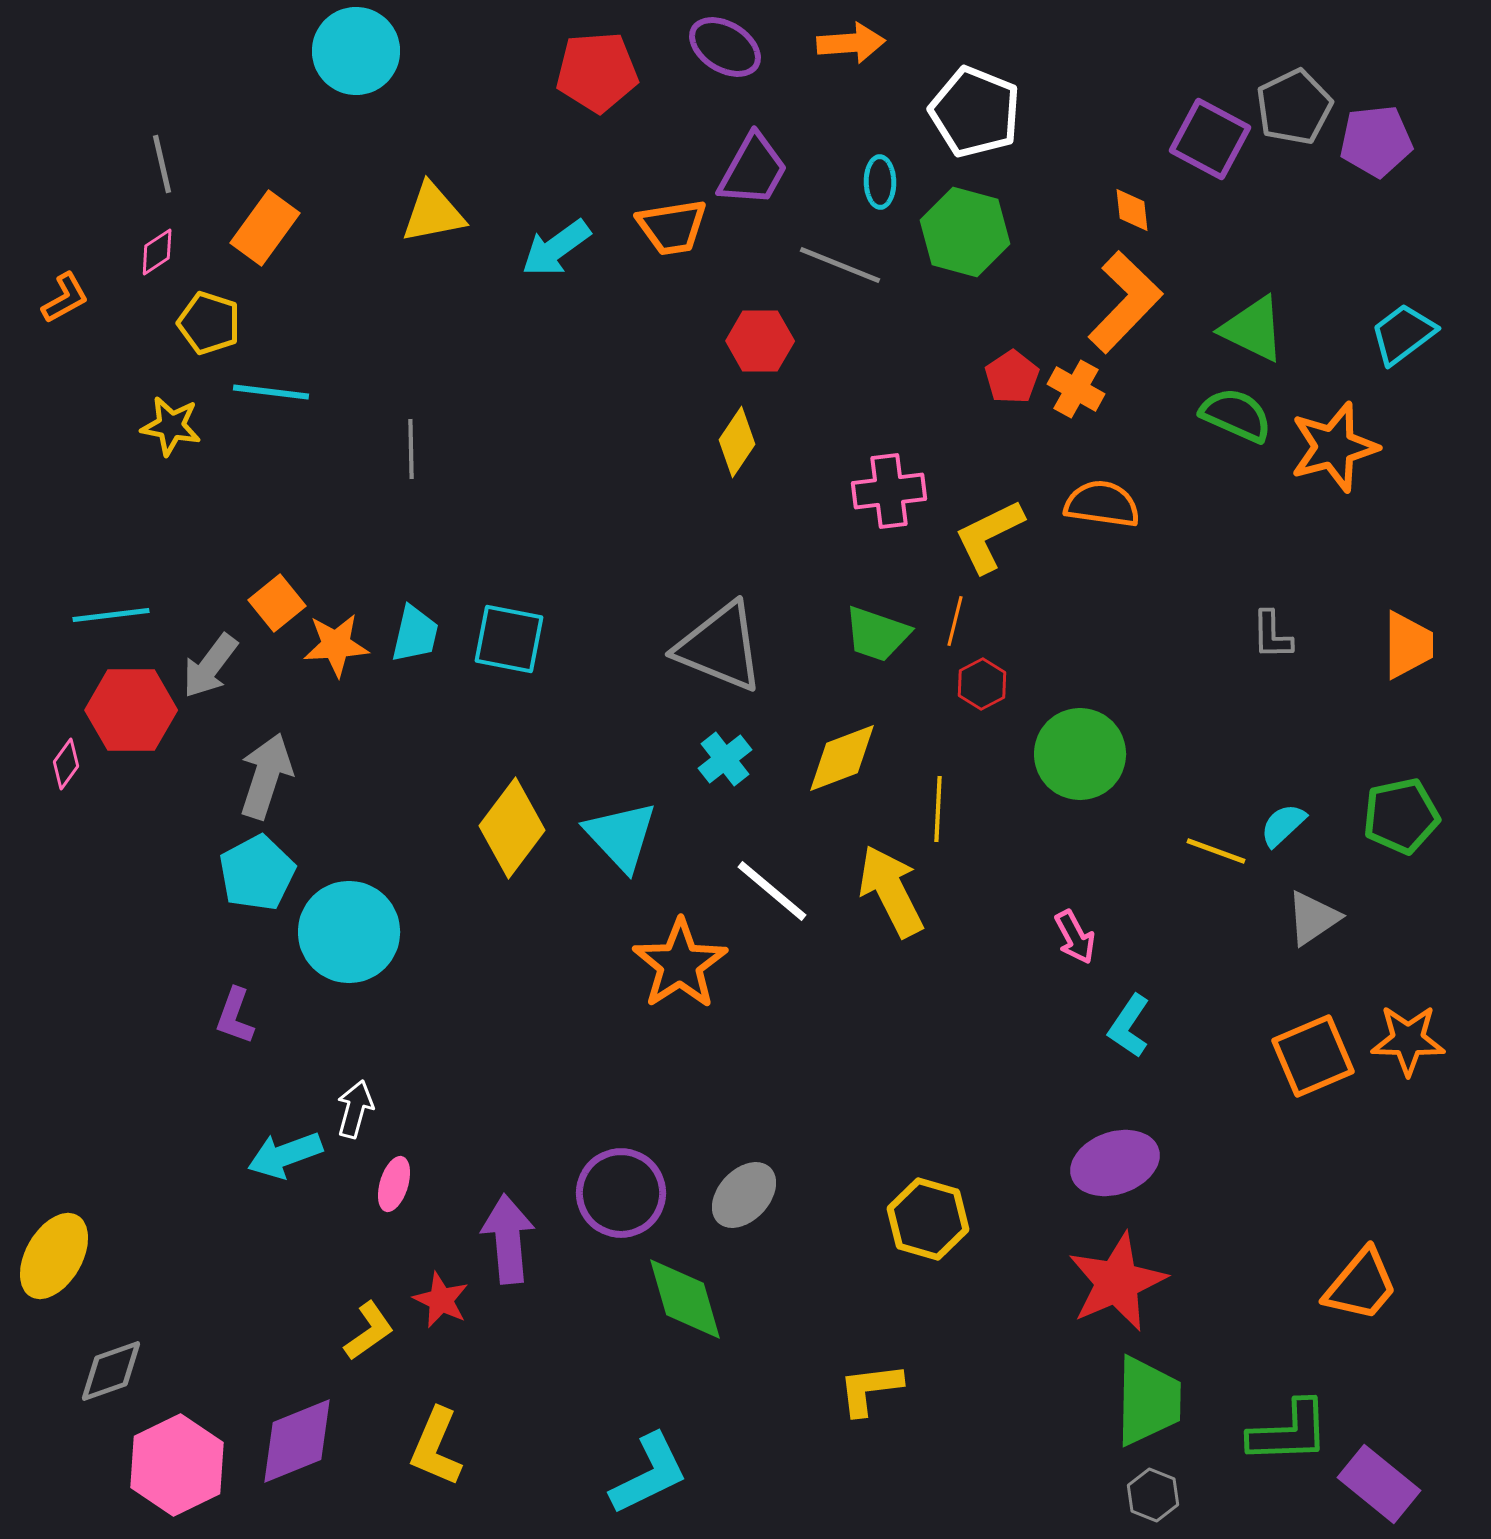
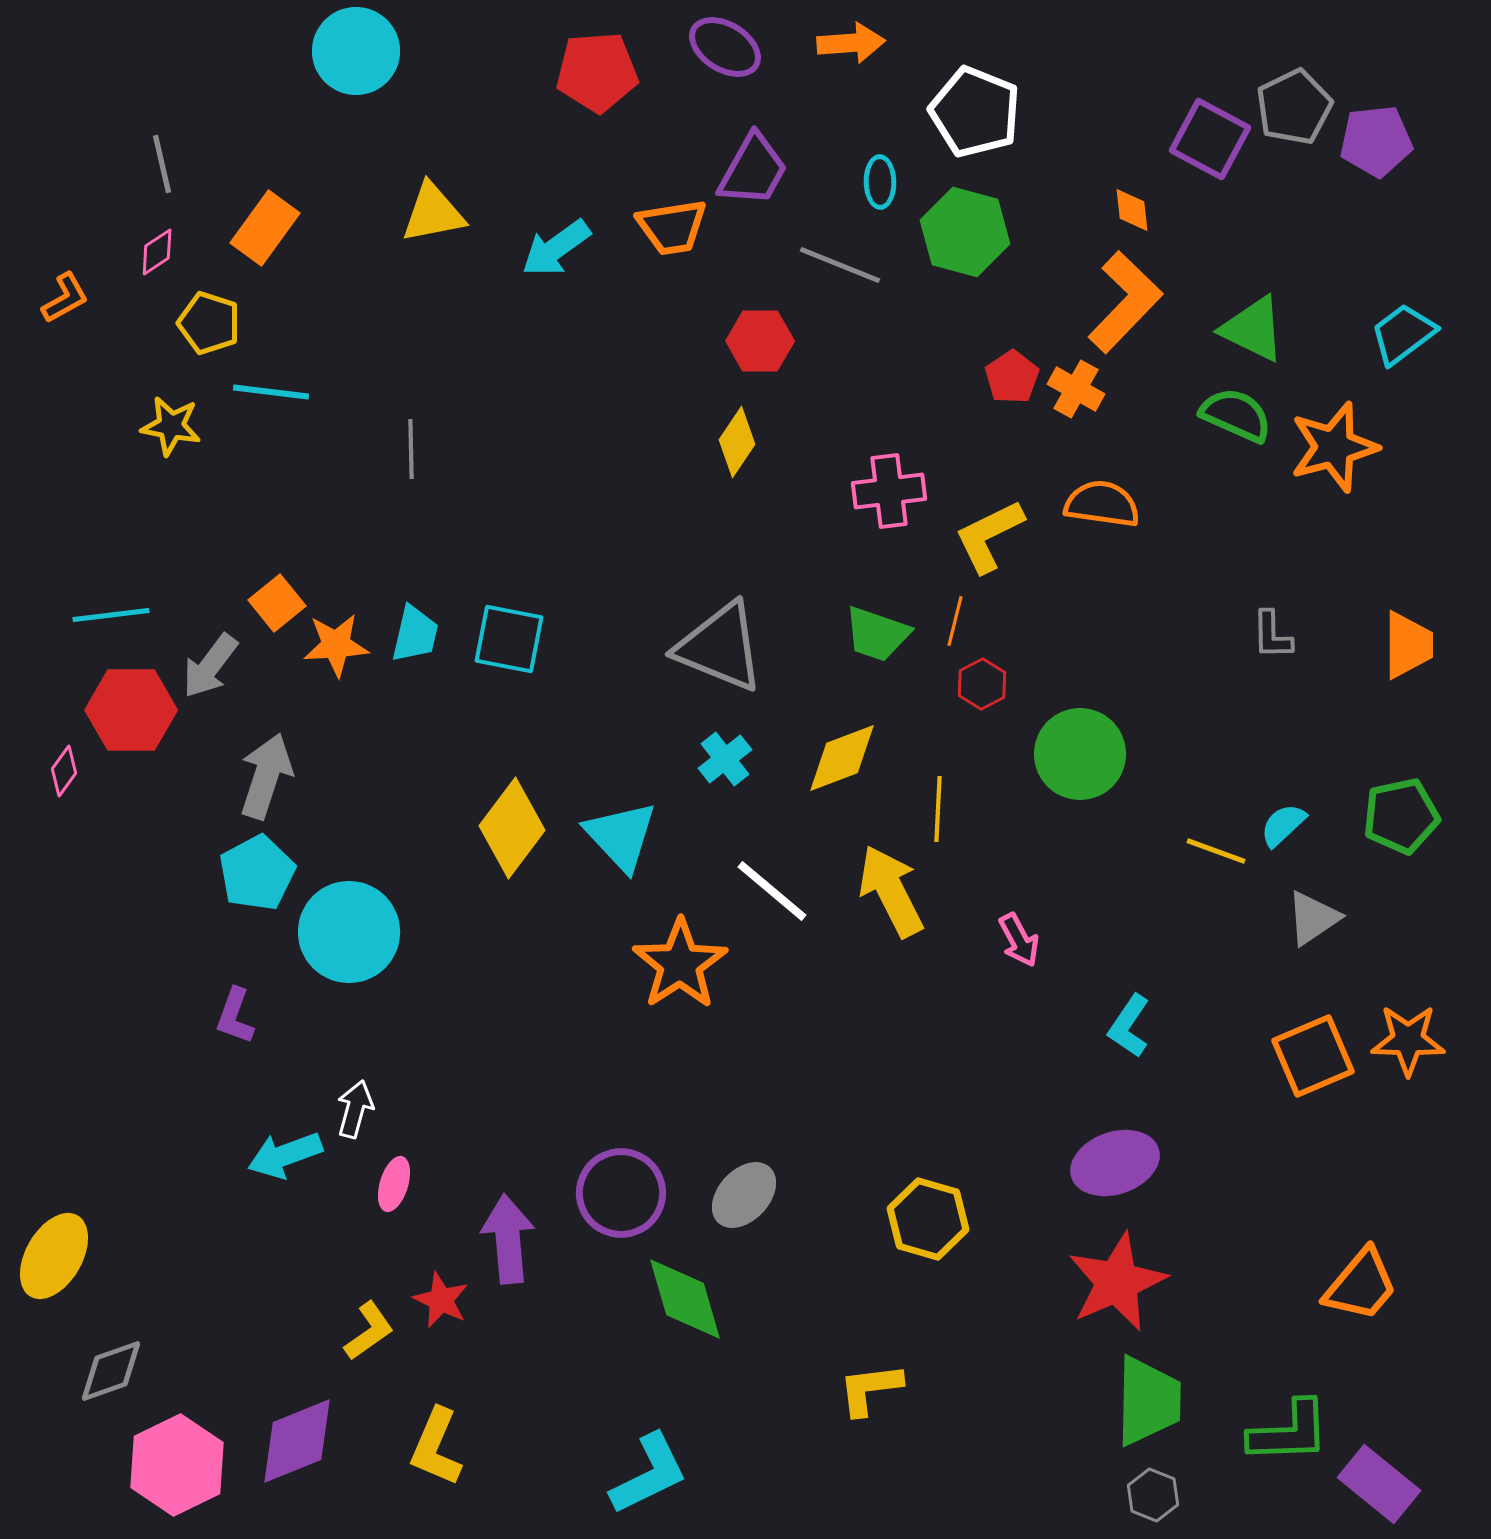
pink diamond at (66, 764): moved 2 px left, 7 px down
pink arrow at (1075, 937): moved 56 px left, 3 px down
